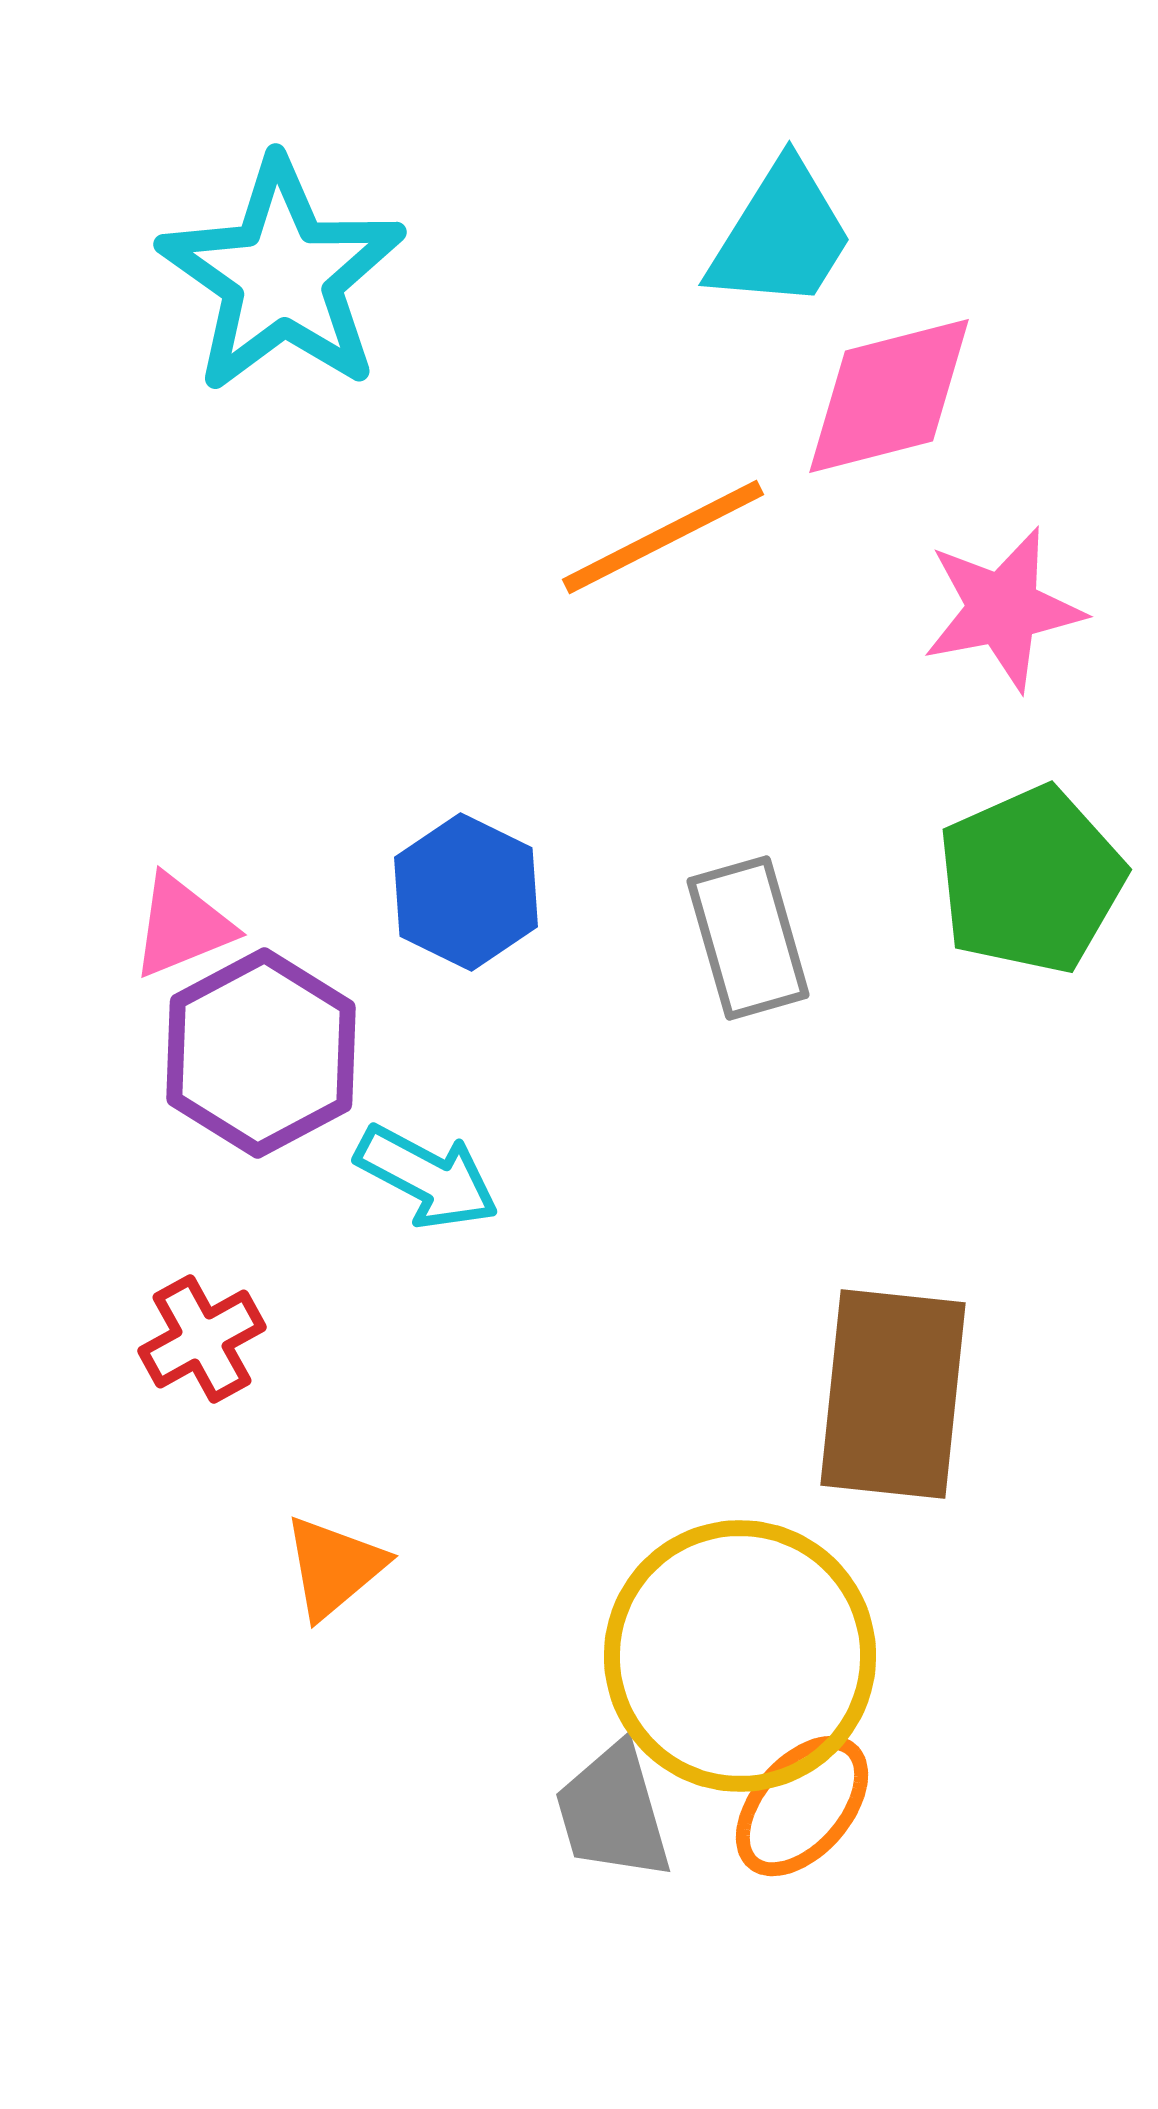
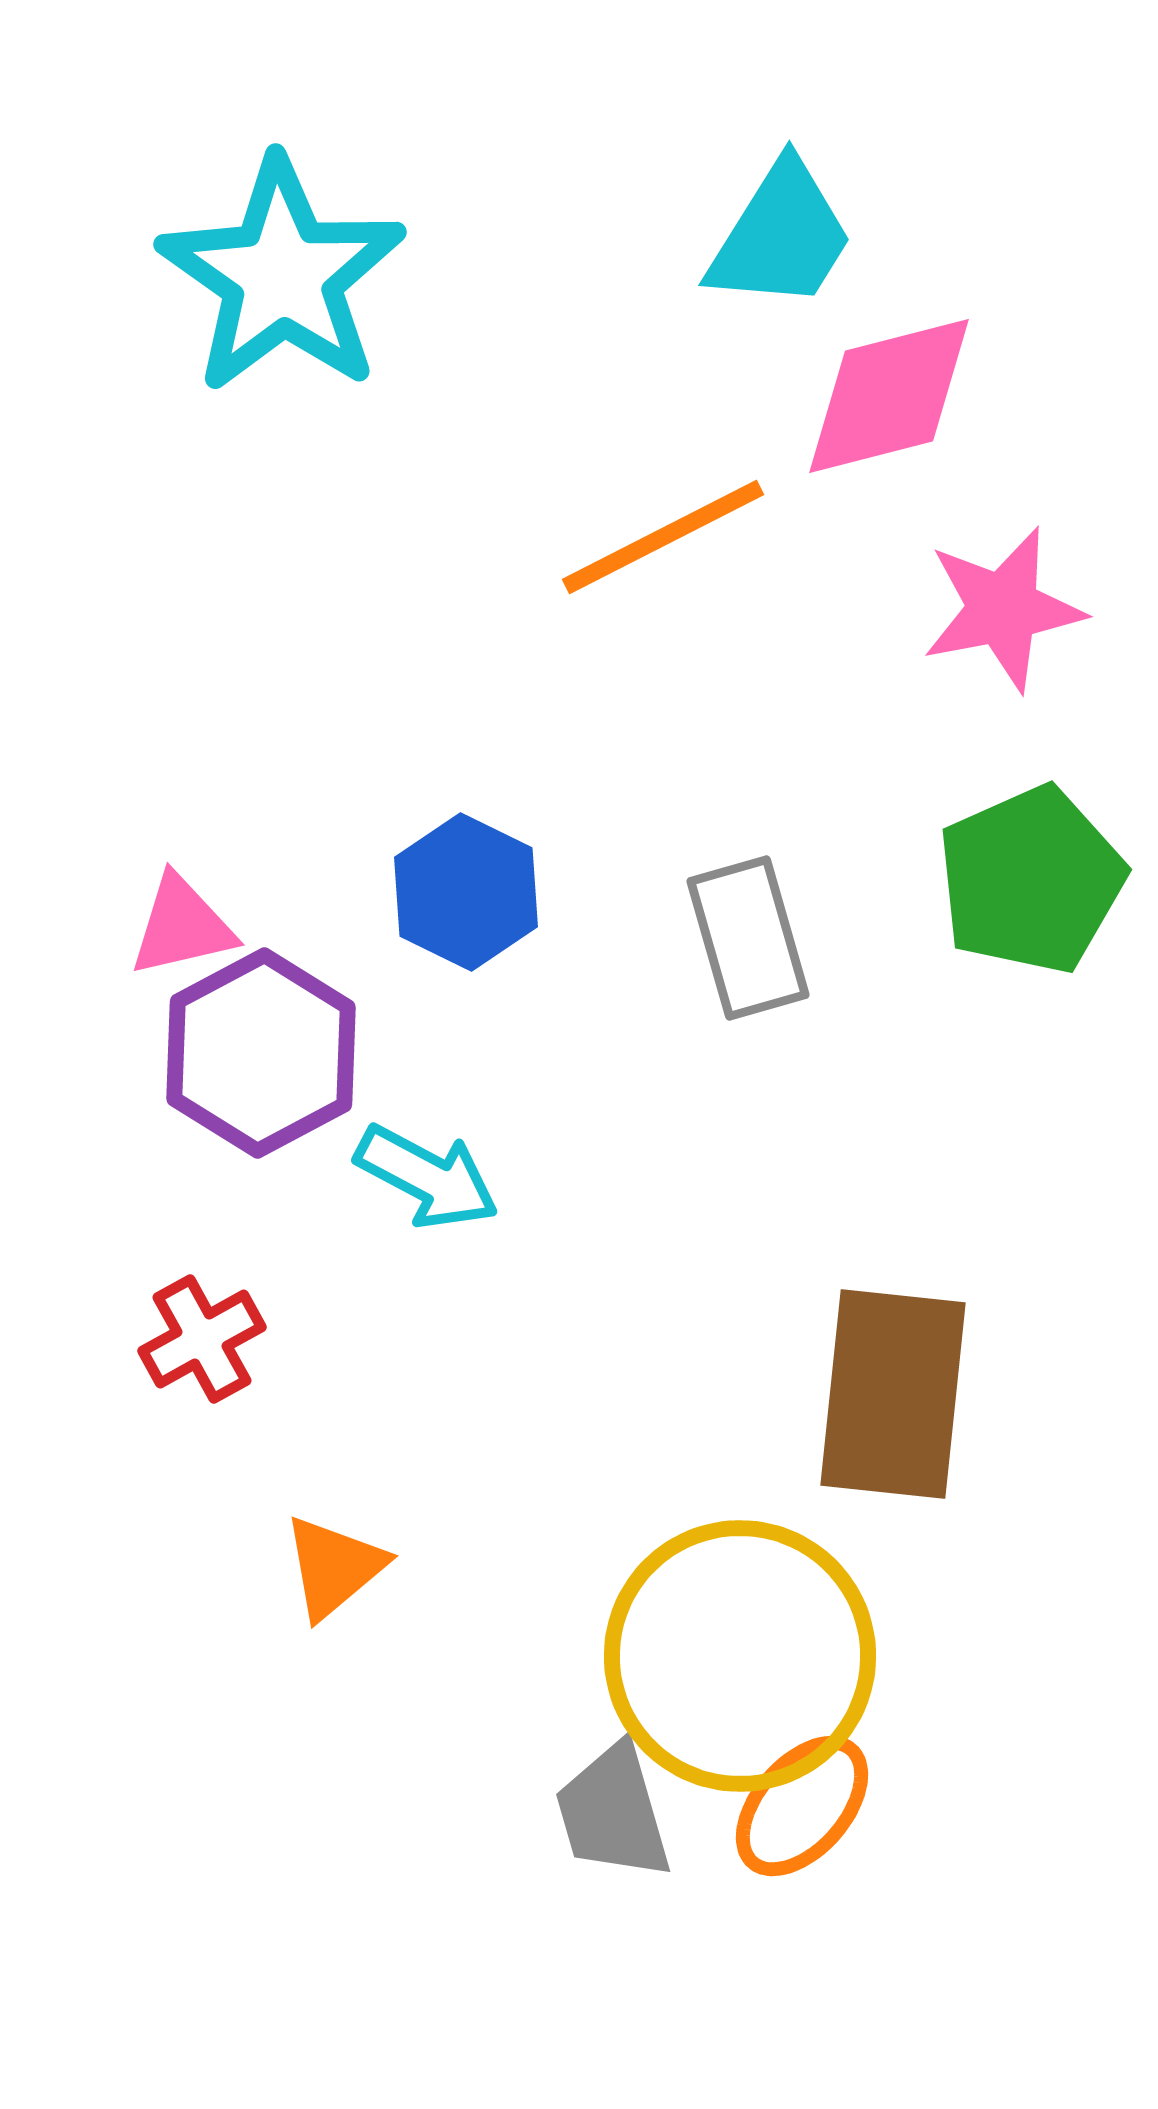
pink triangle: rotated 9 degrees clockwise
